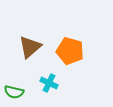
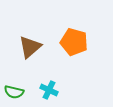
orange pentagon: moved 4 px right, 9 px up
cyan cross: moved 7 px down
